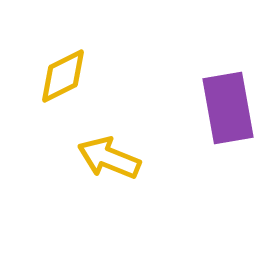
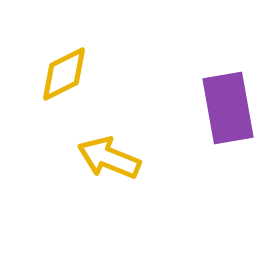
yellow diamond: moved 1 px right, 2 px up
